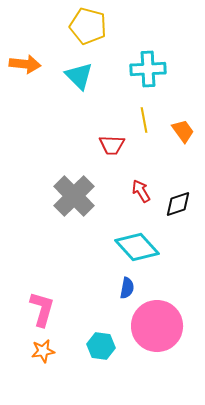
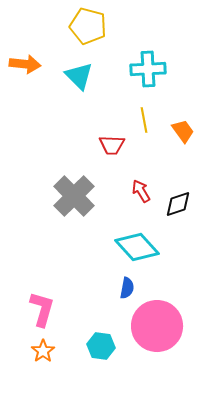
orange star: rotated 25 degrees counterclockwise
